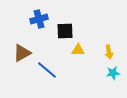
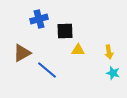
cyan star: rotated 24 degrees clockwise
